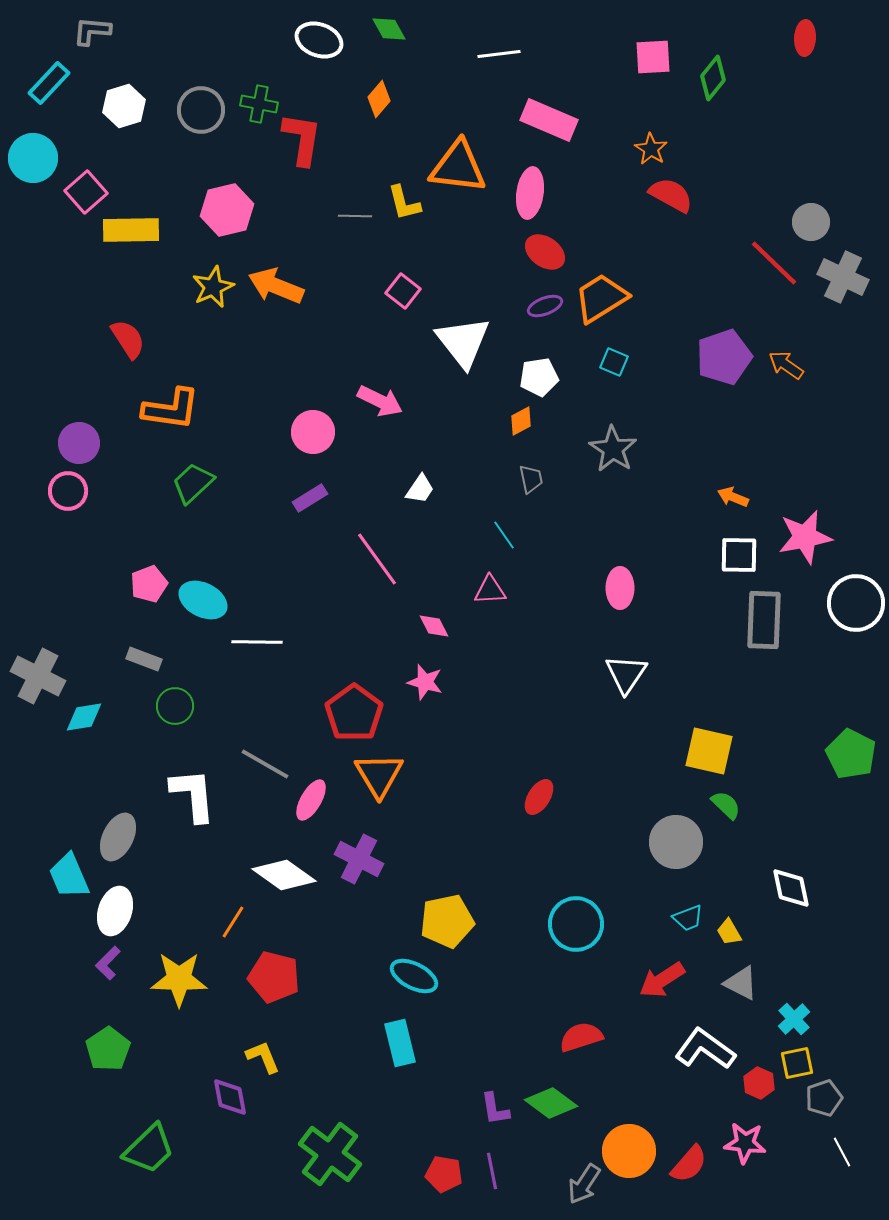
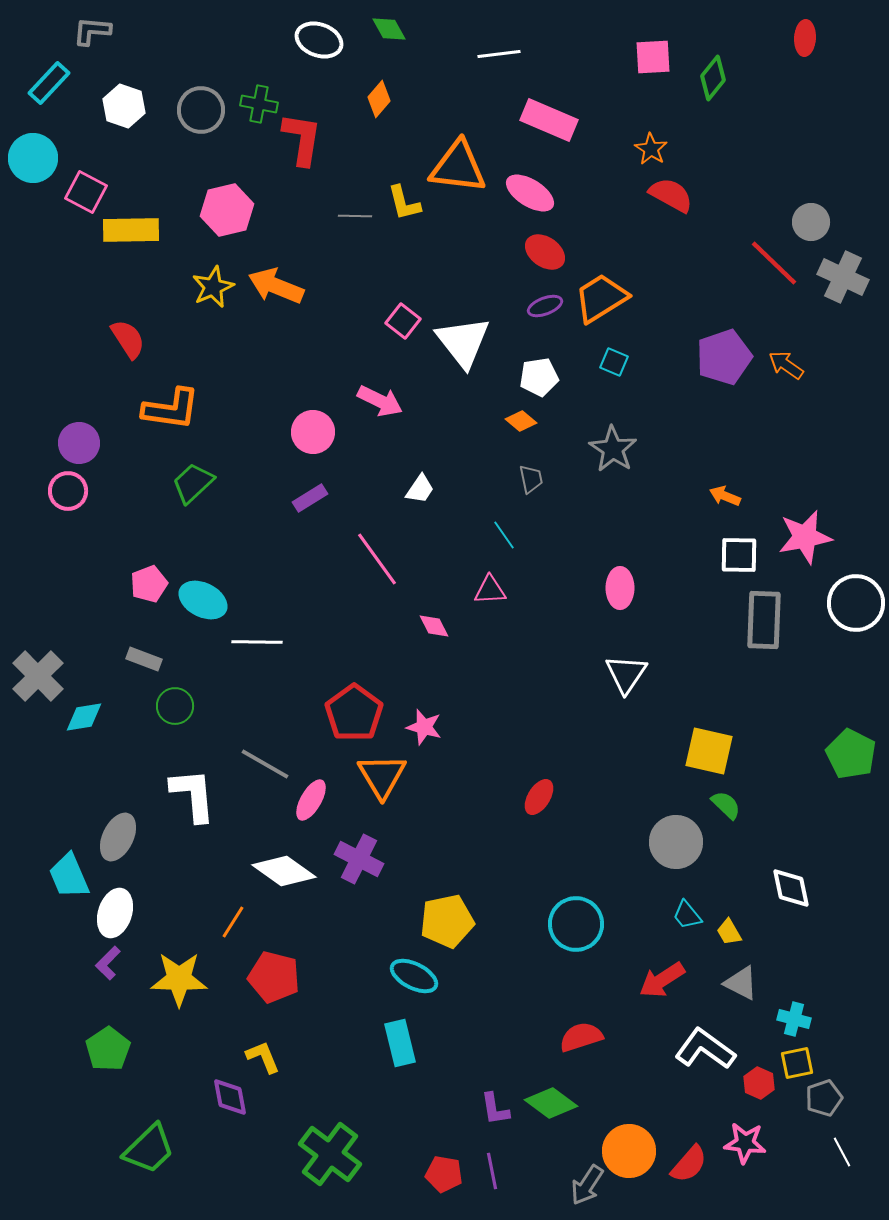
white hexagon at (124, 106): rotated 24 degrees counterclockwise
pink square at (86, 192): rotated 21 degrees counterclockwise
pink ellipse at (530, 193): rotated 66 degrees counterclockwise
pink square at (403, 291): moved 30 px down
orange diamond at (521, 421): rotated 68 degrees clockwise
orange arrow at (733, 497): moved 8 px left, 1 px up
gray cross at (38, 676): rotated 18 degrees clockwise
pink star at (425, 682): moved 1 px left, 45 px down
orange triangle at (379, 775): moved 3 px right, 1 px down
white diamond at (284, 875): moved 4 px up
white ellipse at (115, 911): moved 2 px down
cyan trapezoid at (688, 918): moved 1 px left, 3 px up; rotated 72 degrees clockwise
cyan cross at (794, 1019): rotated 32 degrees counterclockwise
gray arrow at (584, 1184): moved 3 px right, 1 px down
